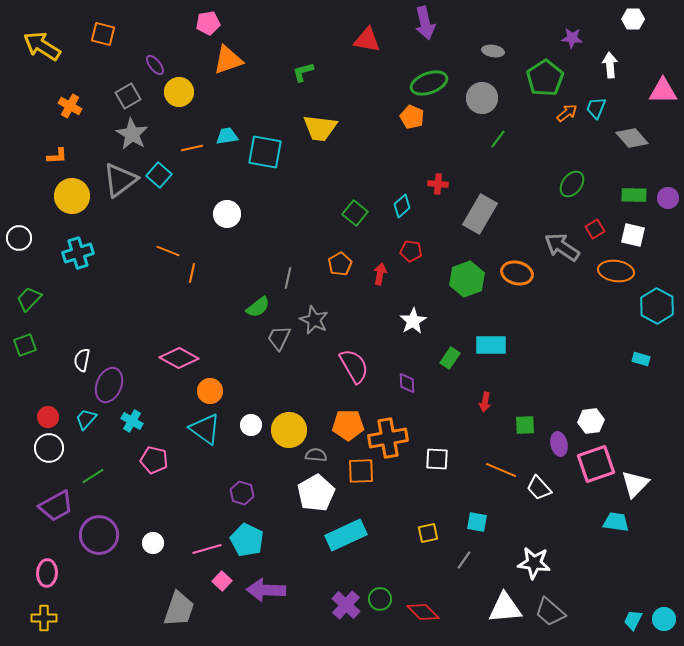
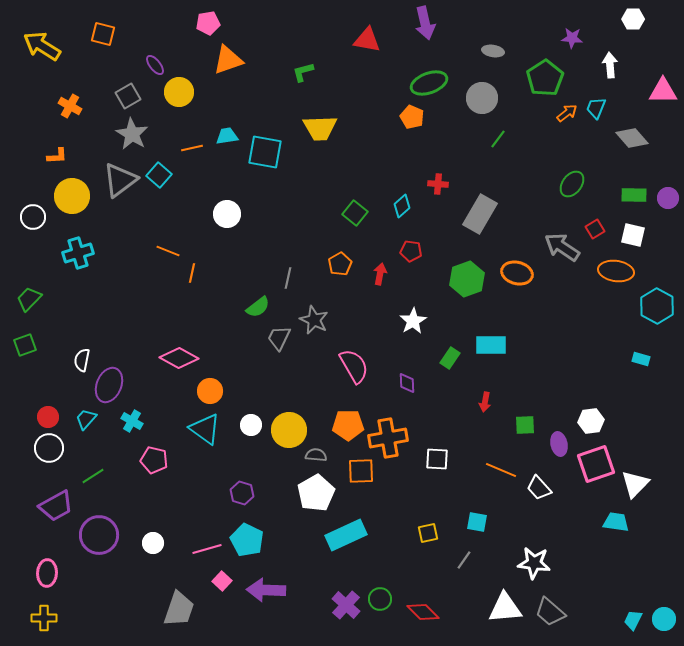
yellow trapezoid at (320, 128): rotated 9 degrees counterclockwise
white circle at (19, 238): moved 14 px right, 21 px up
